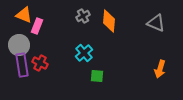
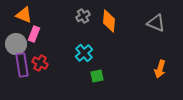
pink rectangle: moved 3 px left, 8 px down
gray circle: moved 3 px left, 1 px up
green square: rotated 16 degrees counterclockwise
